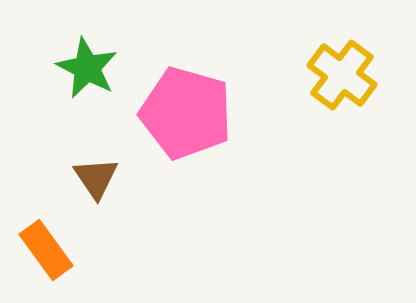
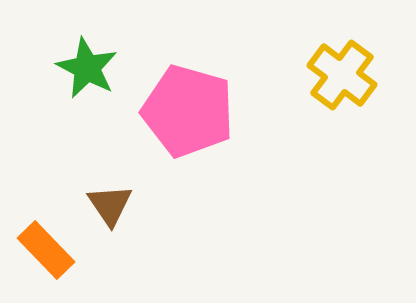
pink pentagon: moved 2 px right, 2 px up
brown triangle: moved 14 px right, 27 px down
orange rectangle: rotated 8 degrees counterclockwise
